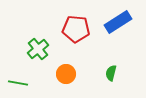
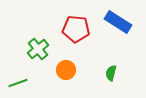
blue rectangle: rotated 64 degrees clockwise
orange circle: moved 4 px up
green line: rotated 30 degrees counterclockwise
